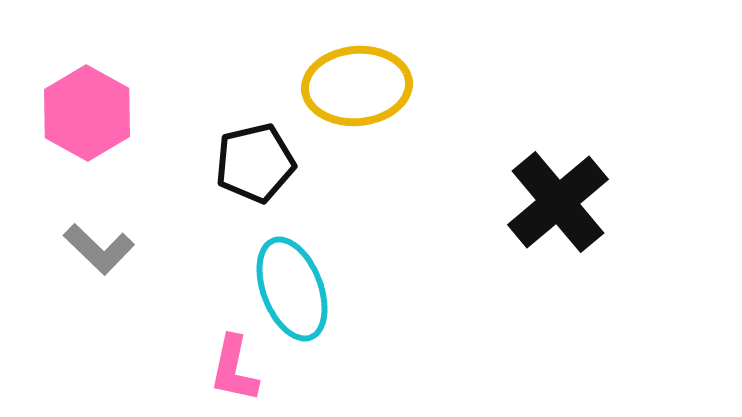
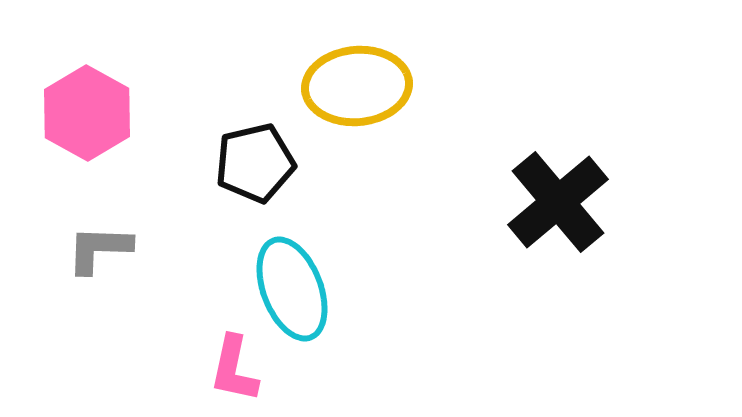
gray L-shape: rotated 138 degrees clockwise
